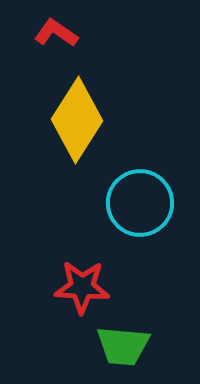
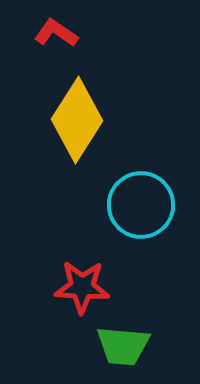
cyan circle: moved 1 px right, 2 px down
